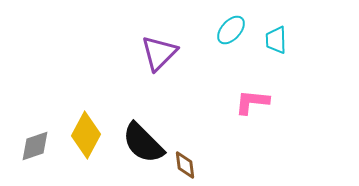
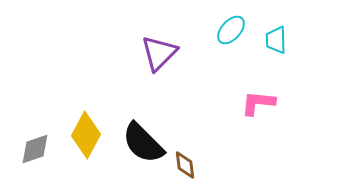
pink L-shape: moved 6 px right, 1 px down
gray diamond: moved 3 px down
